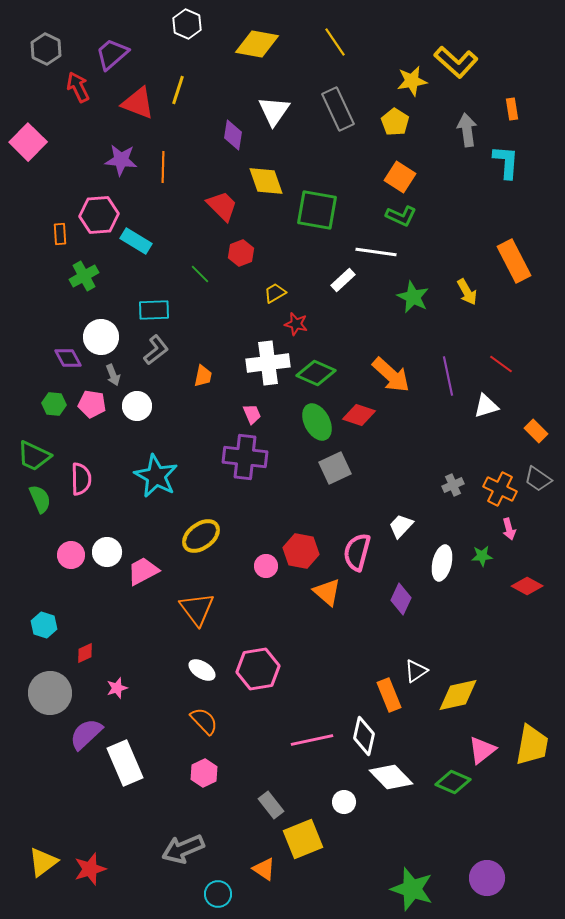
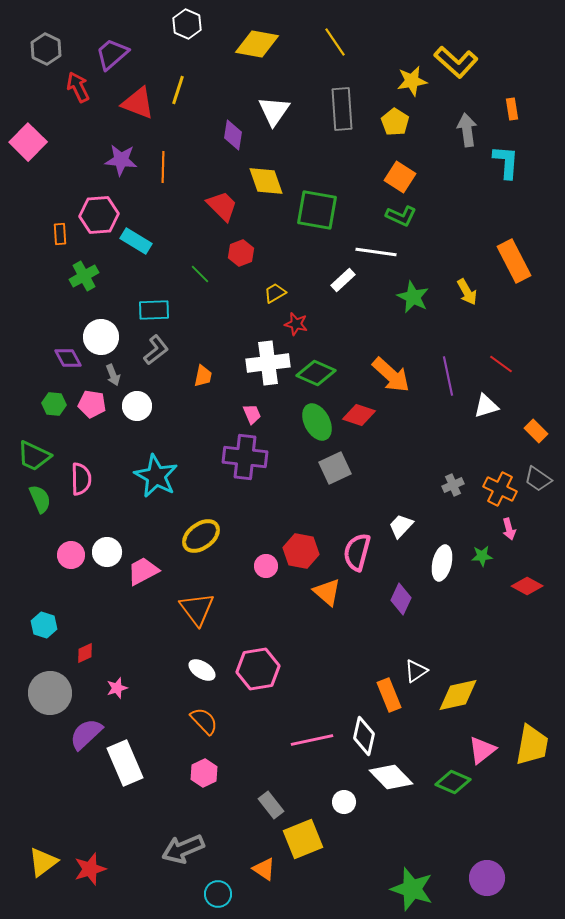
gray rectangle at (338, 109): moved 4 px right; rotated 21 degrees clockwise
